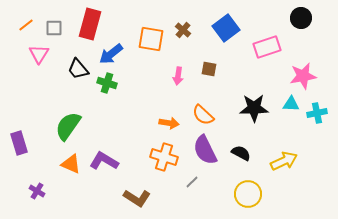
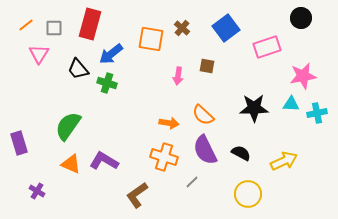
brown cross: moved 1 px left, 2 px up
brown square: moved 2 px left, 3 px up
brown L-shape: moved 3 px up; rotated 112 degrees clockwise
